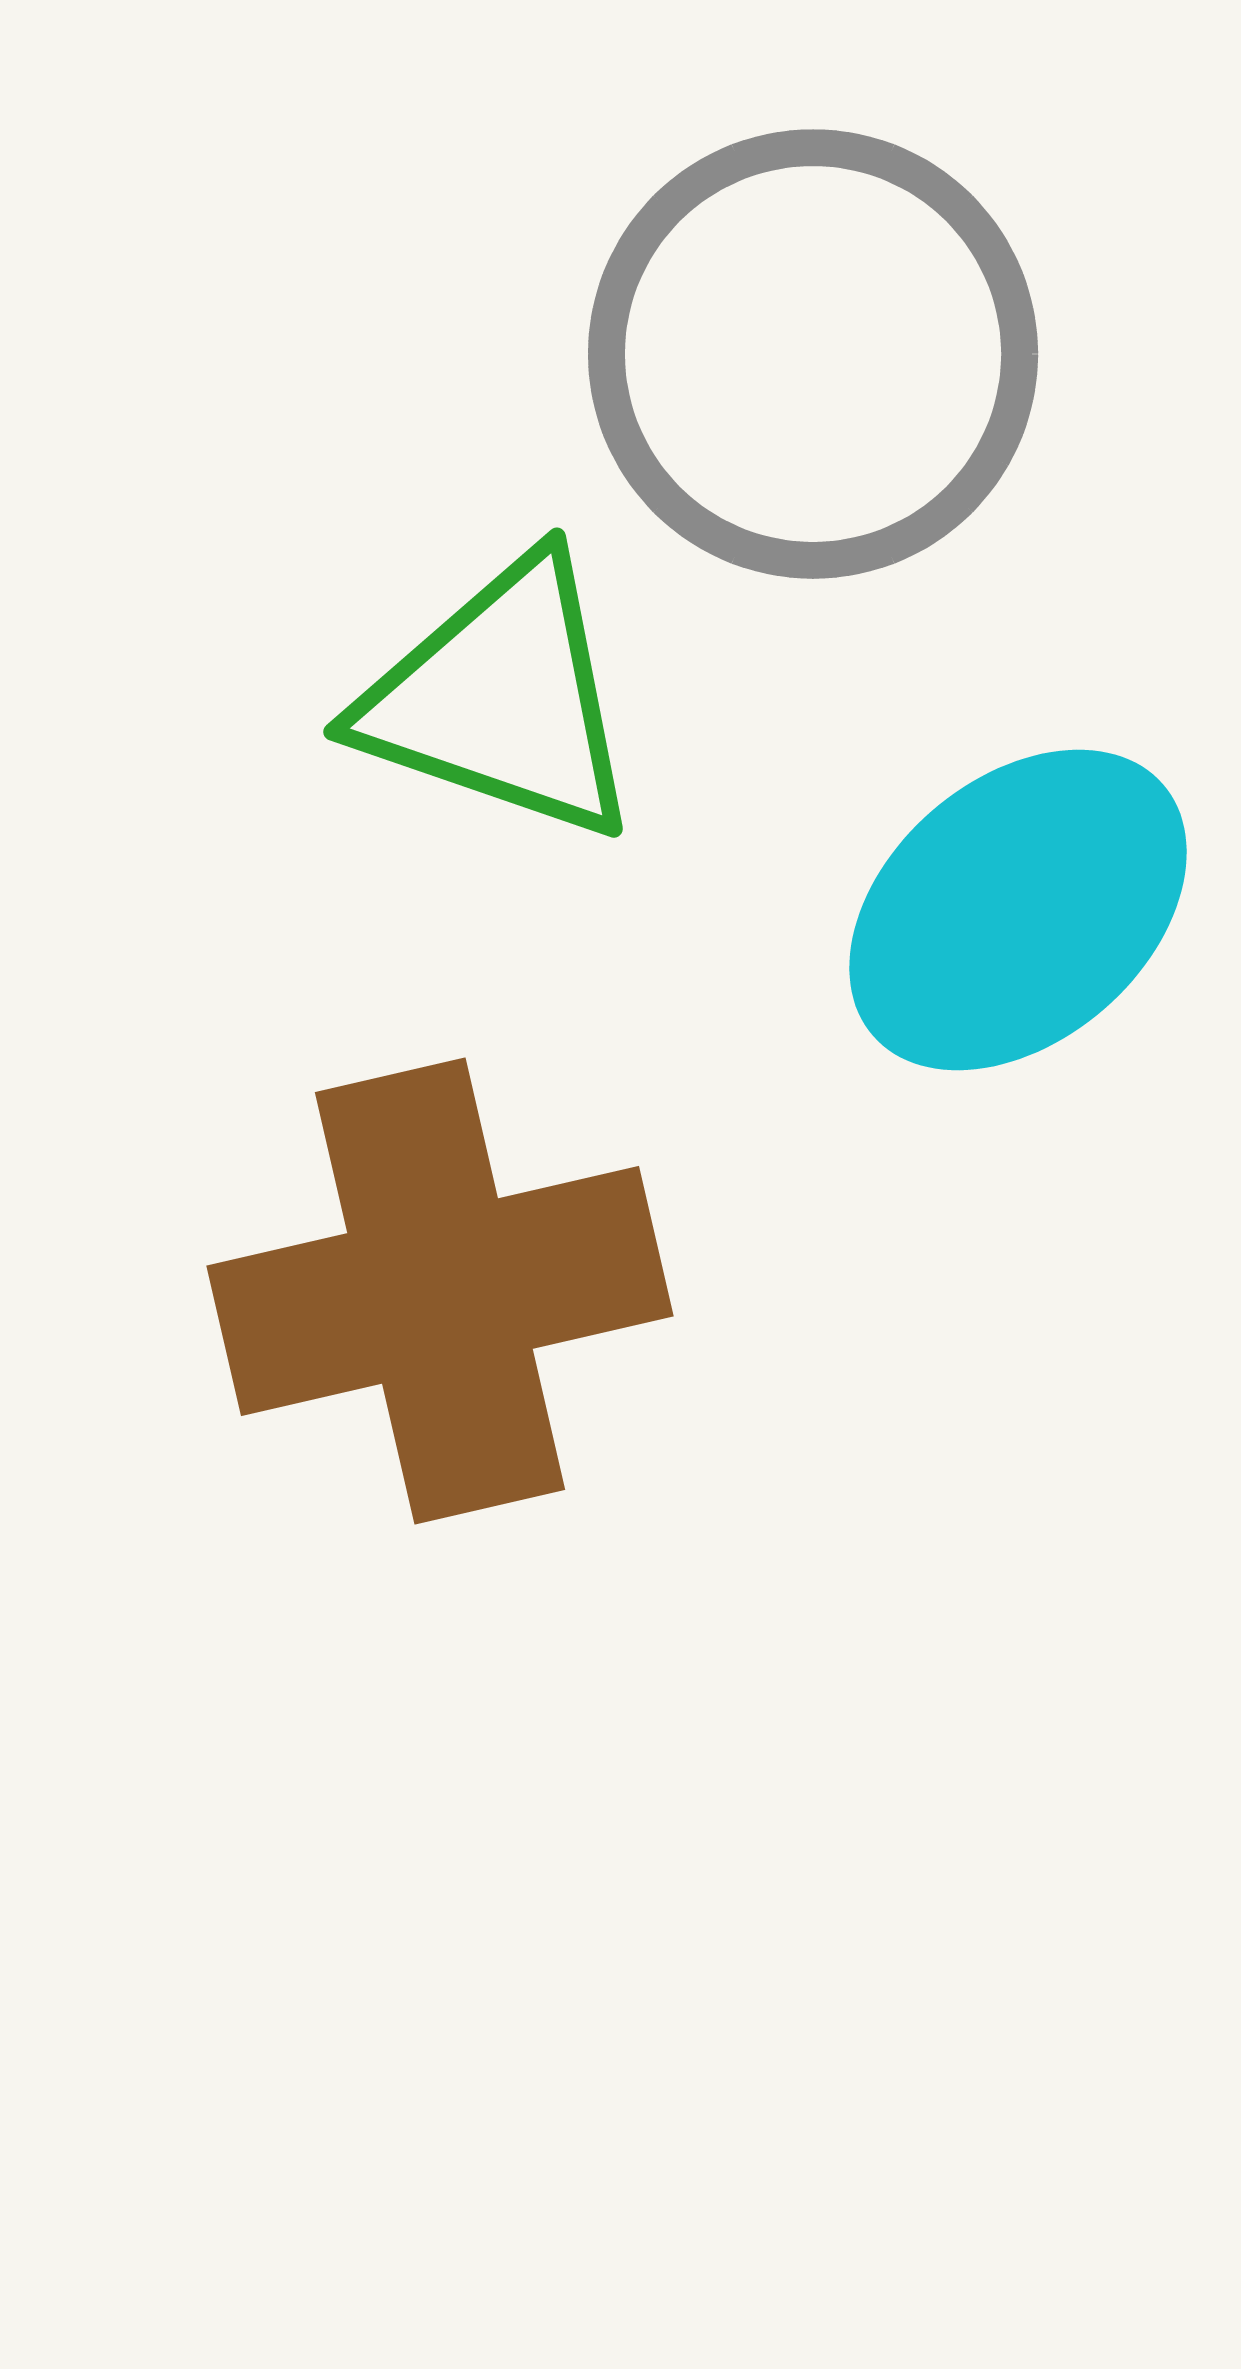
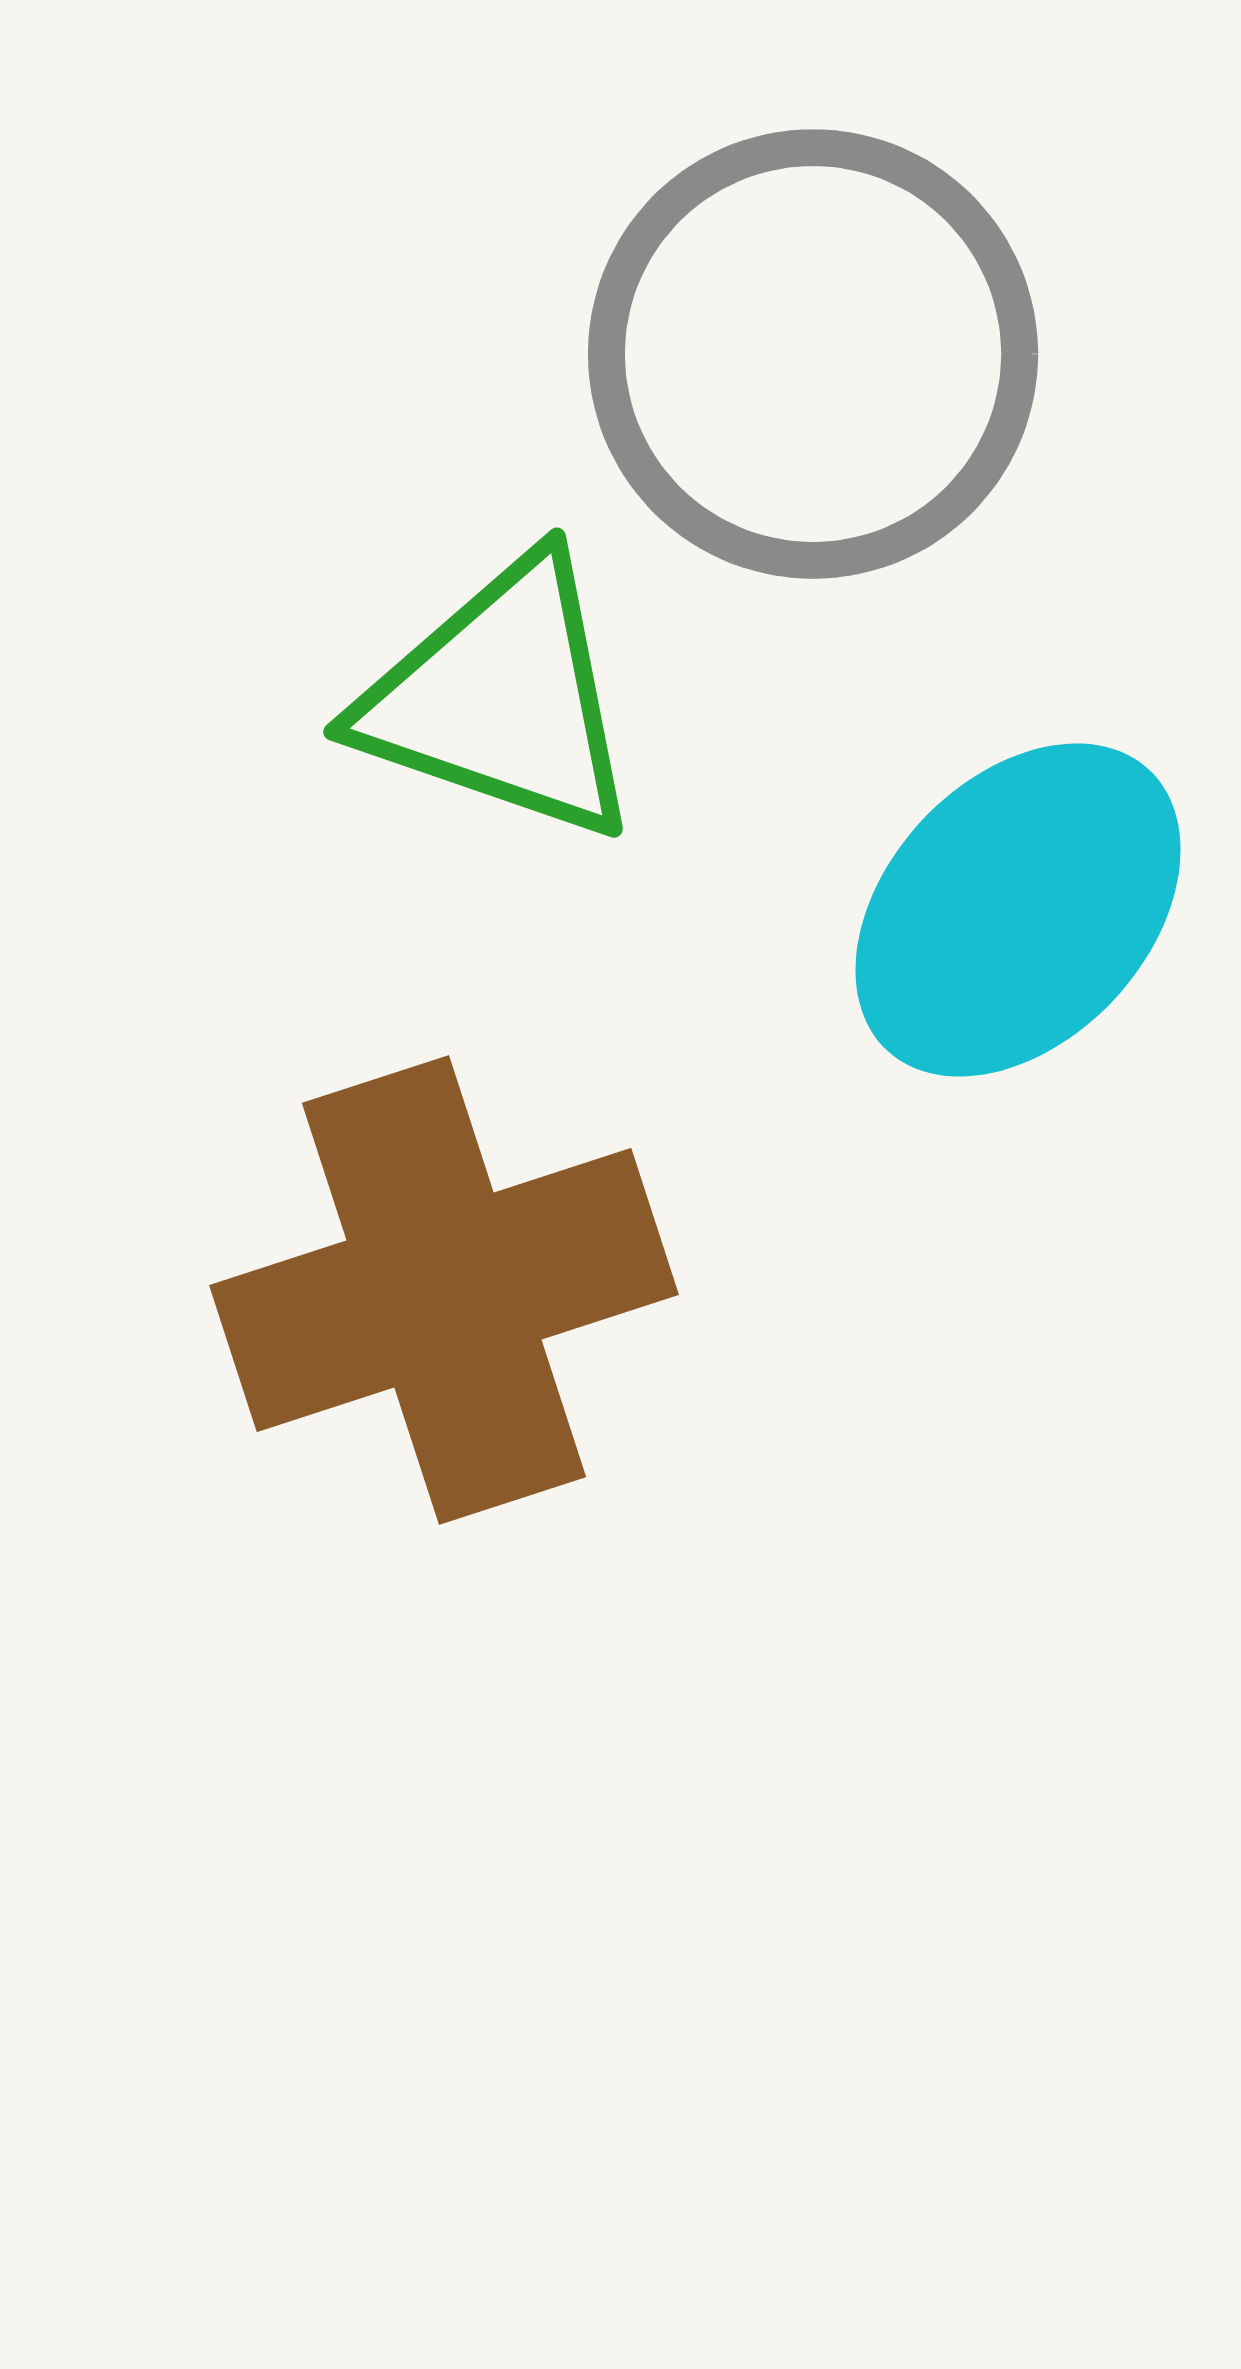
cyan ellipse: rotated 6 degrees counterclockwise
brown cross: moved 4 px right, 1 px up; rotated 5 degrees counterclockwise
